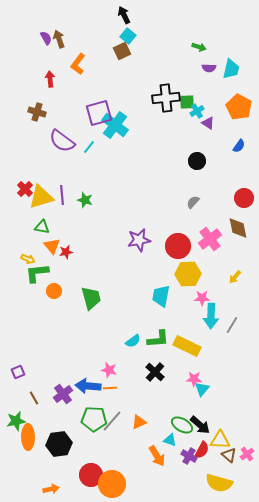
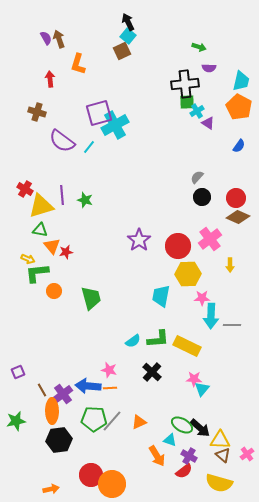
black arrow at (124, 15): moved 4 px right, 7 px down
orange L-shape at (78, 64): rotated 20 degrees counterclockwise
cyan trapezoid at (231, 69): moved 10 px right, 12 px down
black cross at (166, 98): moved 19 px right, 14 px up
cyan cross at (115, 125): rotated 24 degrees clockwise
black circle at (197, 161): moved 5 px right, 36 px down
red cross at (25, 189): rotated 14 degrees counterclockwise
yellow triangle at (41, 197): moved 9 px down
red circle at (244, 198): moved 8 px left
gray semicircle at (193, 202): moved 4 px right, 25 px up
green triangle at (42, 227): moved 2 px left, 3 px down
brown diamond at (238, 228): moved 11 px up; rotated 55 degrees counterclockwise
purple star at (139, 240): rotated 25 degrees counterclockwise
yellow arrow at (235, 277): moved 5 px left, 12 px up; rotated 40 degrees counterclockwise
gray line at (232, 325): rotated 60 degrees clockwise
black cross at (155, 372): moved 3 px left
brown line at (34, 398): moved 8 px right, 8 px up
black arrow at (200, 425): moved 3 px down
orange ellipse at (28, 437): moved 24 px right, 26 px up
black hexagon at (59, 444): moved 4 px up
red semicircle at (202, 450): moved 18 px left, 21 px down; rotated 24 degrees clockwise
brown triangle at (229, 455): moved 6 px left
